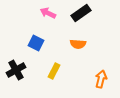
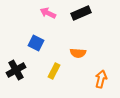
black rectangle: rotated 12 degrees clockwise
orange semicircle: moved 9 px down
